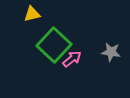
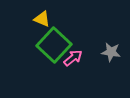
yellow triangle: moved 10 px right, 5 px down; rotated 36 degrees clockwise
pink arrow: moved 1 px right, 1 px up
